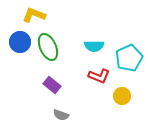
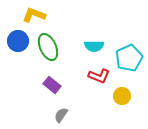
blue circle: moved 2 px left, 1 px up
gray semicircle: rotated 105 degrees clockwise
